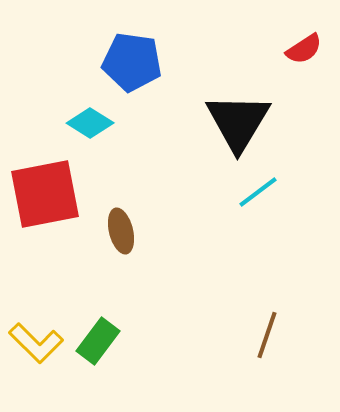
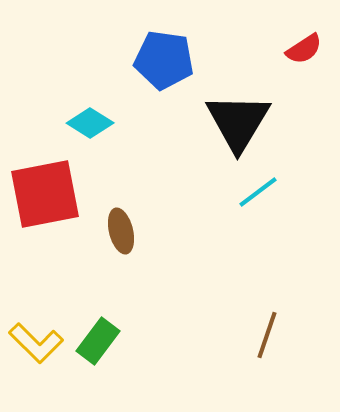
blue pentagon: moved 32 px right, 2 px up
